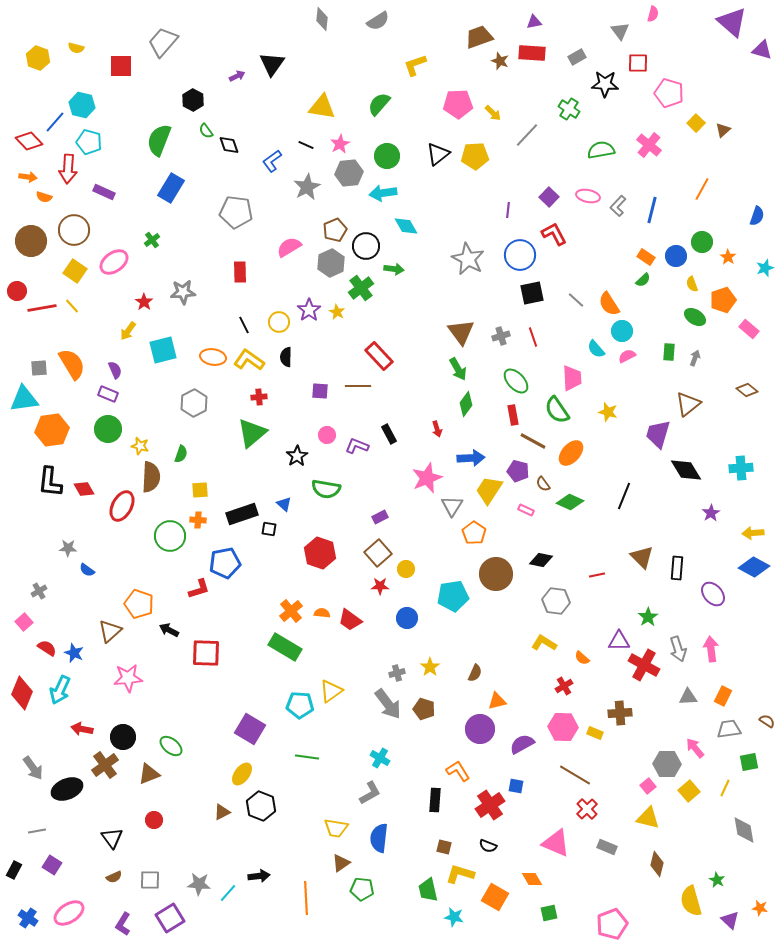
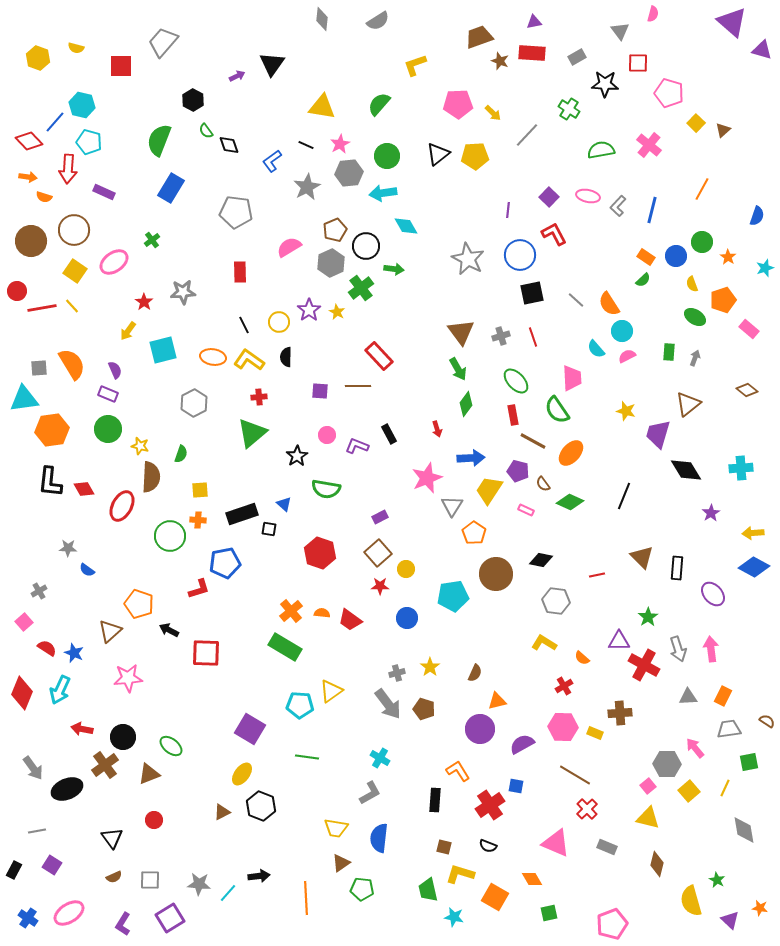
yellow star at (608, 412): moved 18 px right, 1 px up
